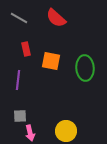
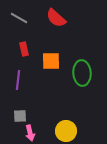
red rectangle: moved 2 px left
orange square: rotated 12 degrees counterclockwise
green ellipse: moved 3 px left, 5 px down
